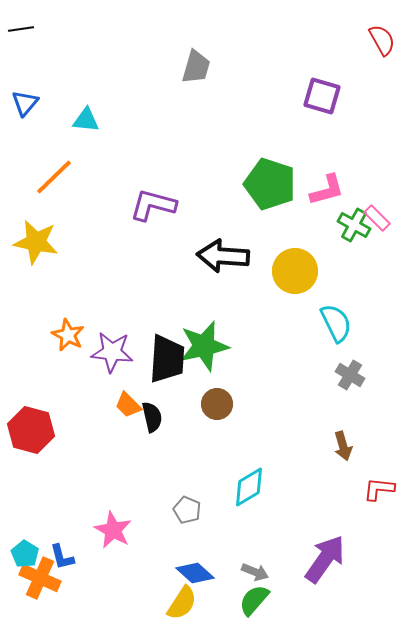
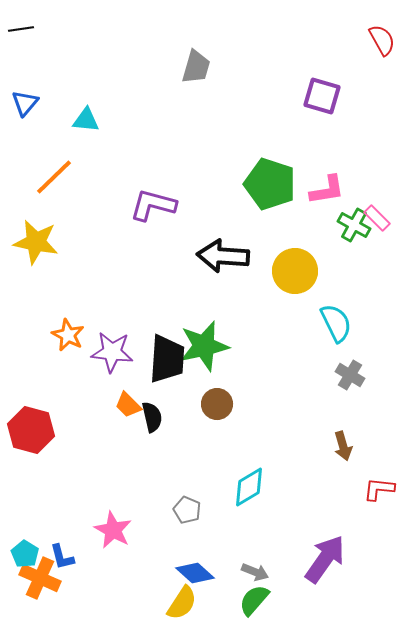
pink L-shape: rotated 6 degrees clockwise
